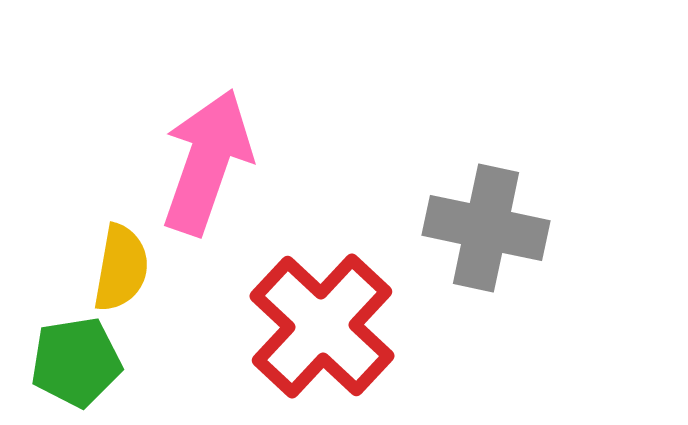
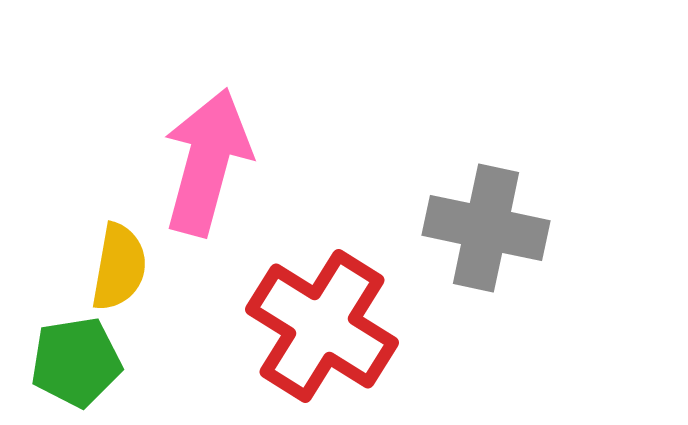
pink arrow: rotated 4 degrees counterclockwise
yellow semicircle: moved 2 px left, 1 px up
red cross: rotated 11 degrees counterclockwise
